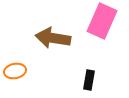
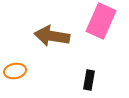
pink rectangle: moved 1 px left
brown arrow: moved 1 px left, 2 px up
